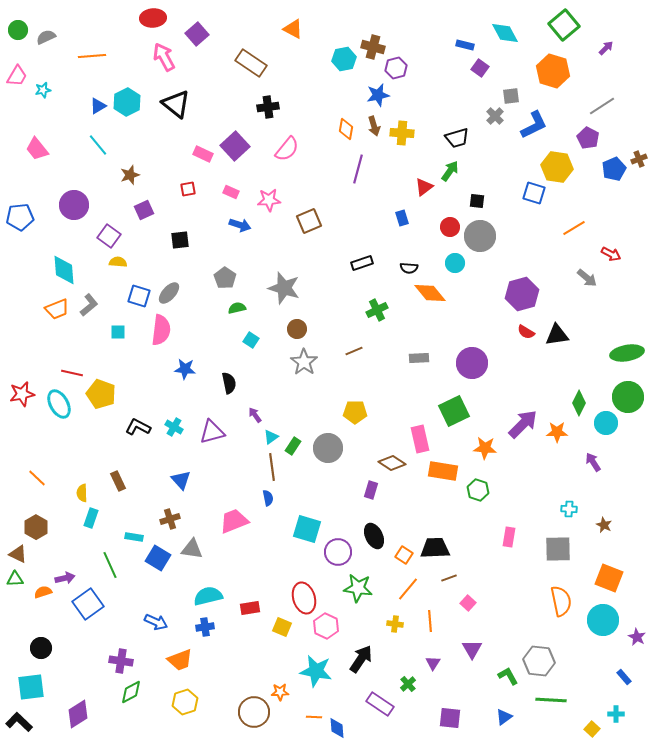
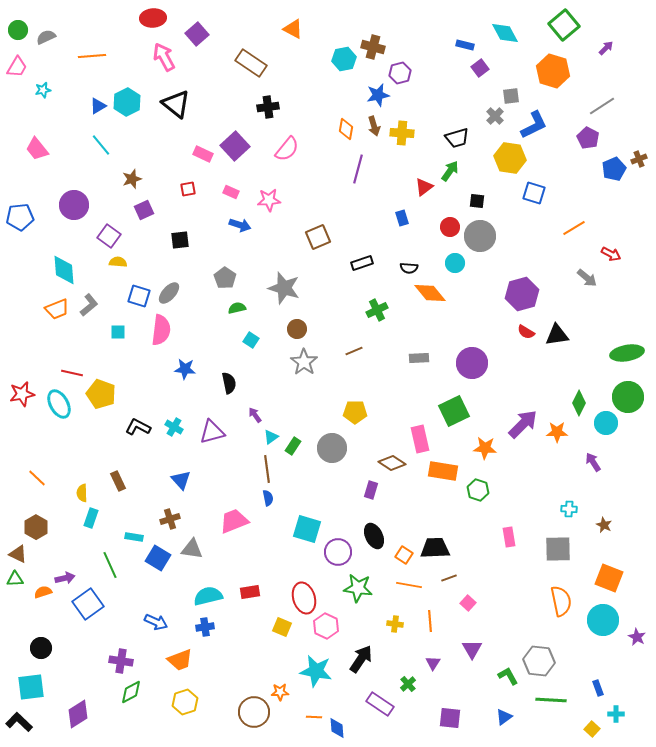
purple hexagon at (396, 68): moved 4 px right, 5 px down
purple square at (480, 68): rotated 18 degrees clockwise
pink trapezoid at (17, 76): moved 9 px up
cyan line at (98, 145): moved 3 px right
yellow hexagon at (557, 167): moved 47 px left, 9 px up
brown star at (130, 175): moved 2 px right, 4 px down
brown square at (309, 221): moved 9 px right, 16 px down
gray circle at (328, 448): moved 4 px right
brown line at (272, 467): moved 5 px left, 2 px down
pink rectangle at (509, 537): rotated 18 degrees counterclockwise
orange line at (408, 589): moved 1 px right, 4 px up; rotated 60 degrees clockwise
red rectangle at (250, 608): moved 16 px up
blue rectangle at (624, 677): moved 26 px left, 11 px down; rotated 21 degrees clockwise
